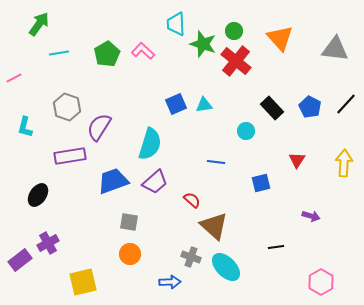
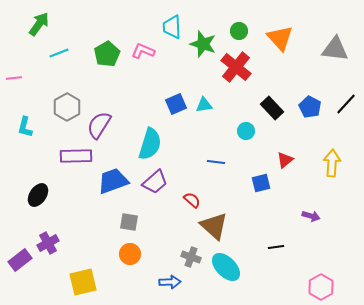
cyan trapezoid at (176, 24): moved 4 px left, 3 px down
green circle at (234, 31): moved 5 px right
pink L-shape at (143, 51): rotated 20 degrees counterclockwise
cyan line at (59, 53): rotated 12 degrees counterclockwise
red cross at (236, 61): moved 6 px down
pink line at (14, 78): rotated 21 degrees clockwise
gray hexagon at (67, 107): rotated 12 degrees clockwise
purple semicircle at (99, 127): moved 2 px up
purple rectangle at (70, 156): moved 6 px right; rotated 8 degrees clockwise
red triangle at (297, 160): moved 12 px left; rotated 18 degrees clockwise
yellow arrow at (344, 163): moved 12 px left
pink hexagon at (321, 282): moved 5 px down
